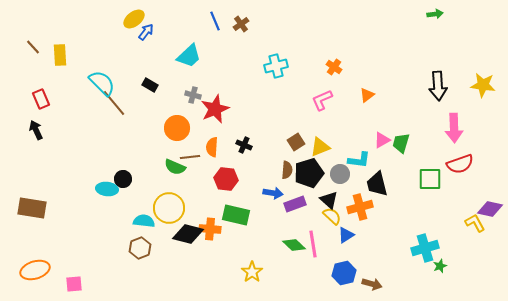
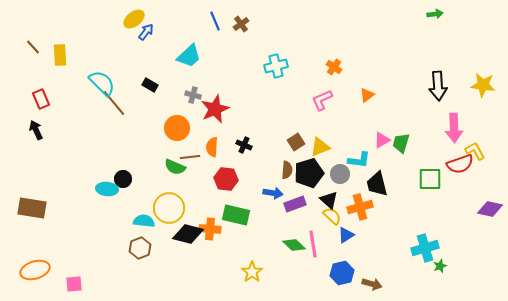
yellow L-shape at (475, 223): moved 72 px up
blue hexagon at (344, 273): moved 2 px left
